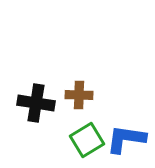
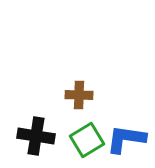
black cross: moved 33 px down
